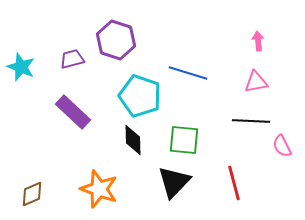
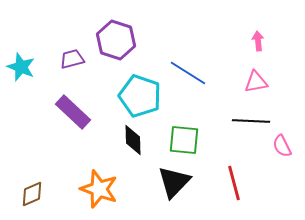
blue line: rotated 15 degrees clockwise
